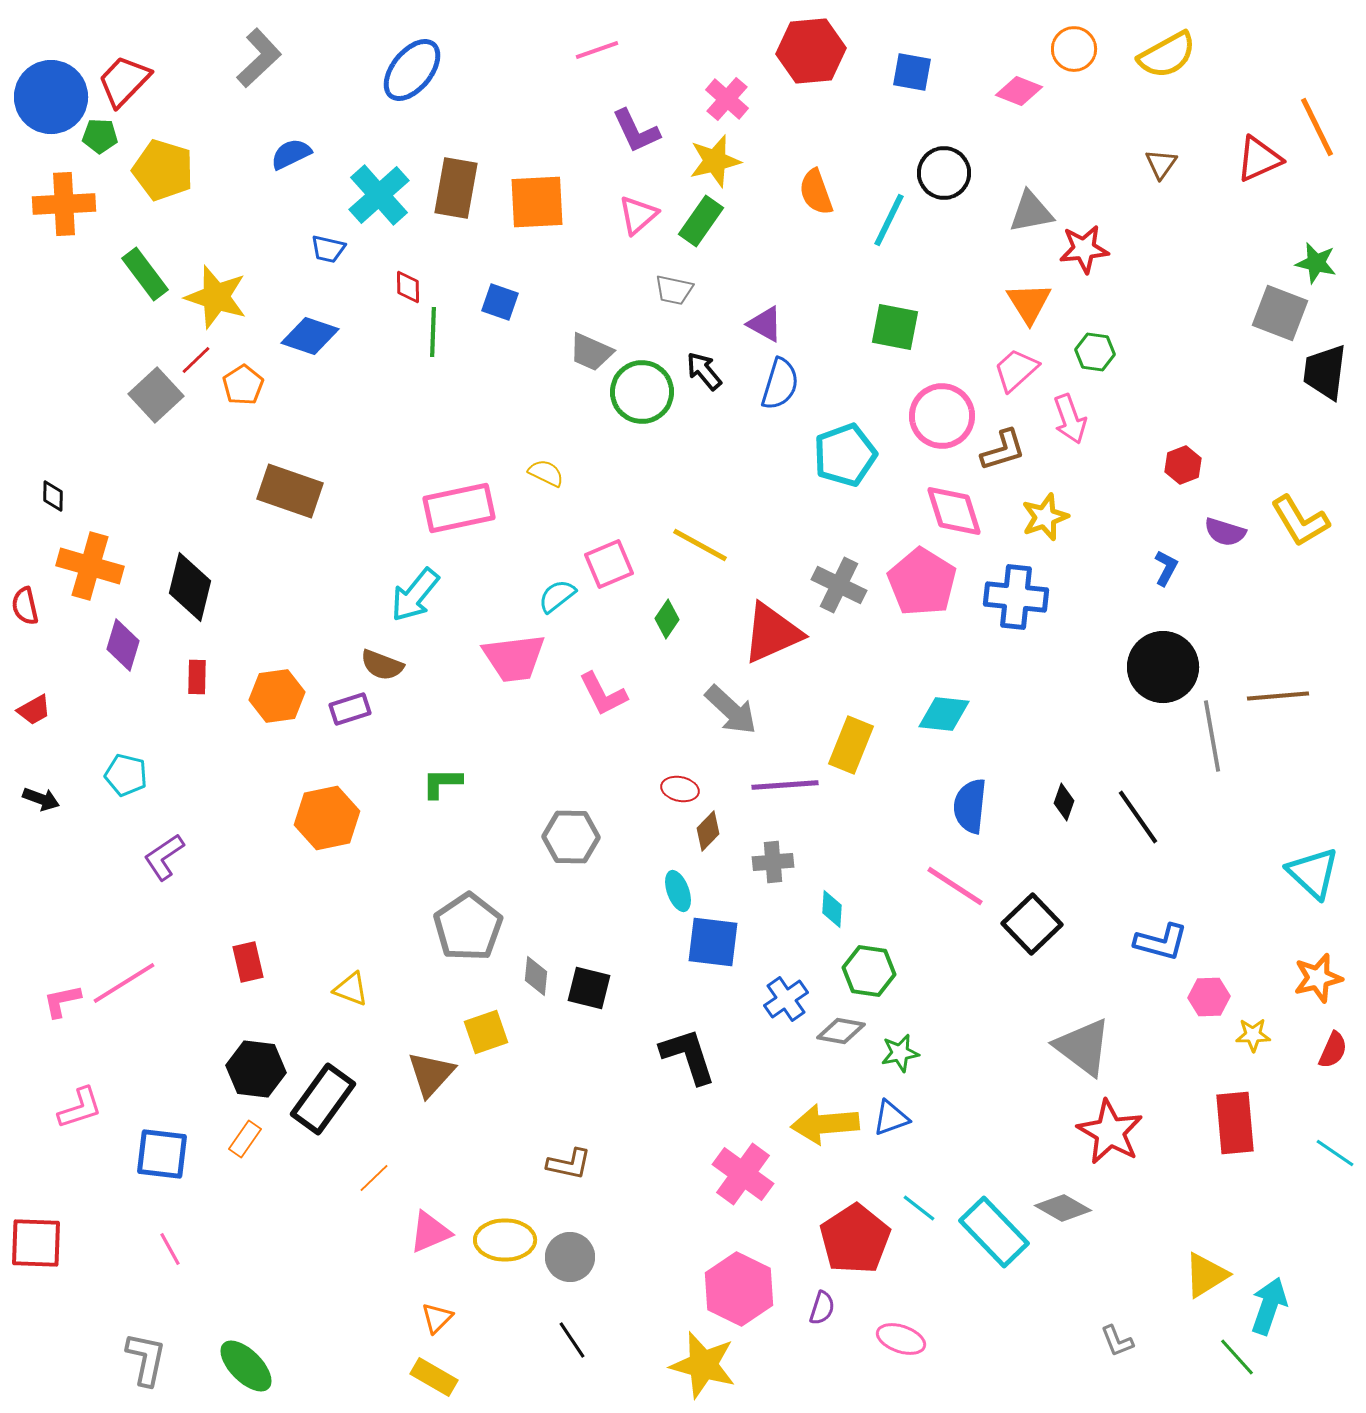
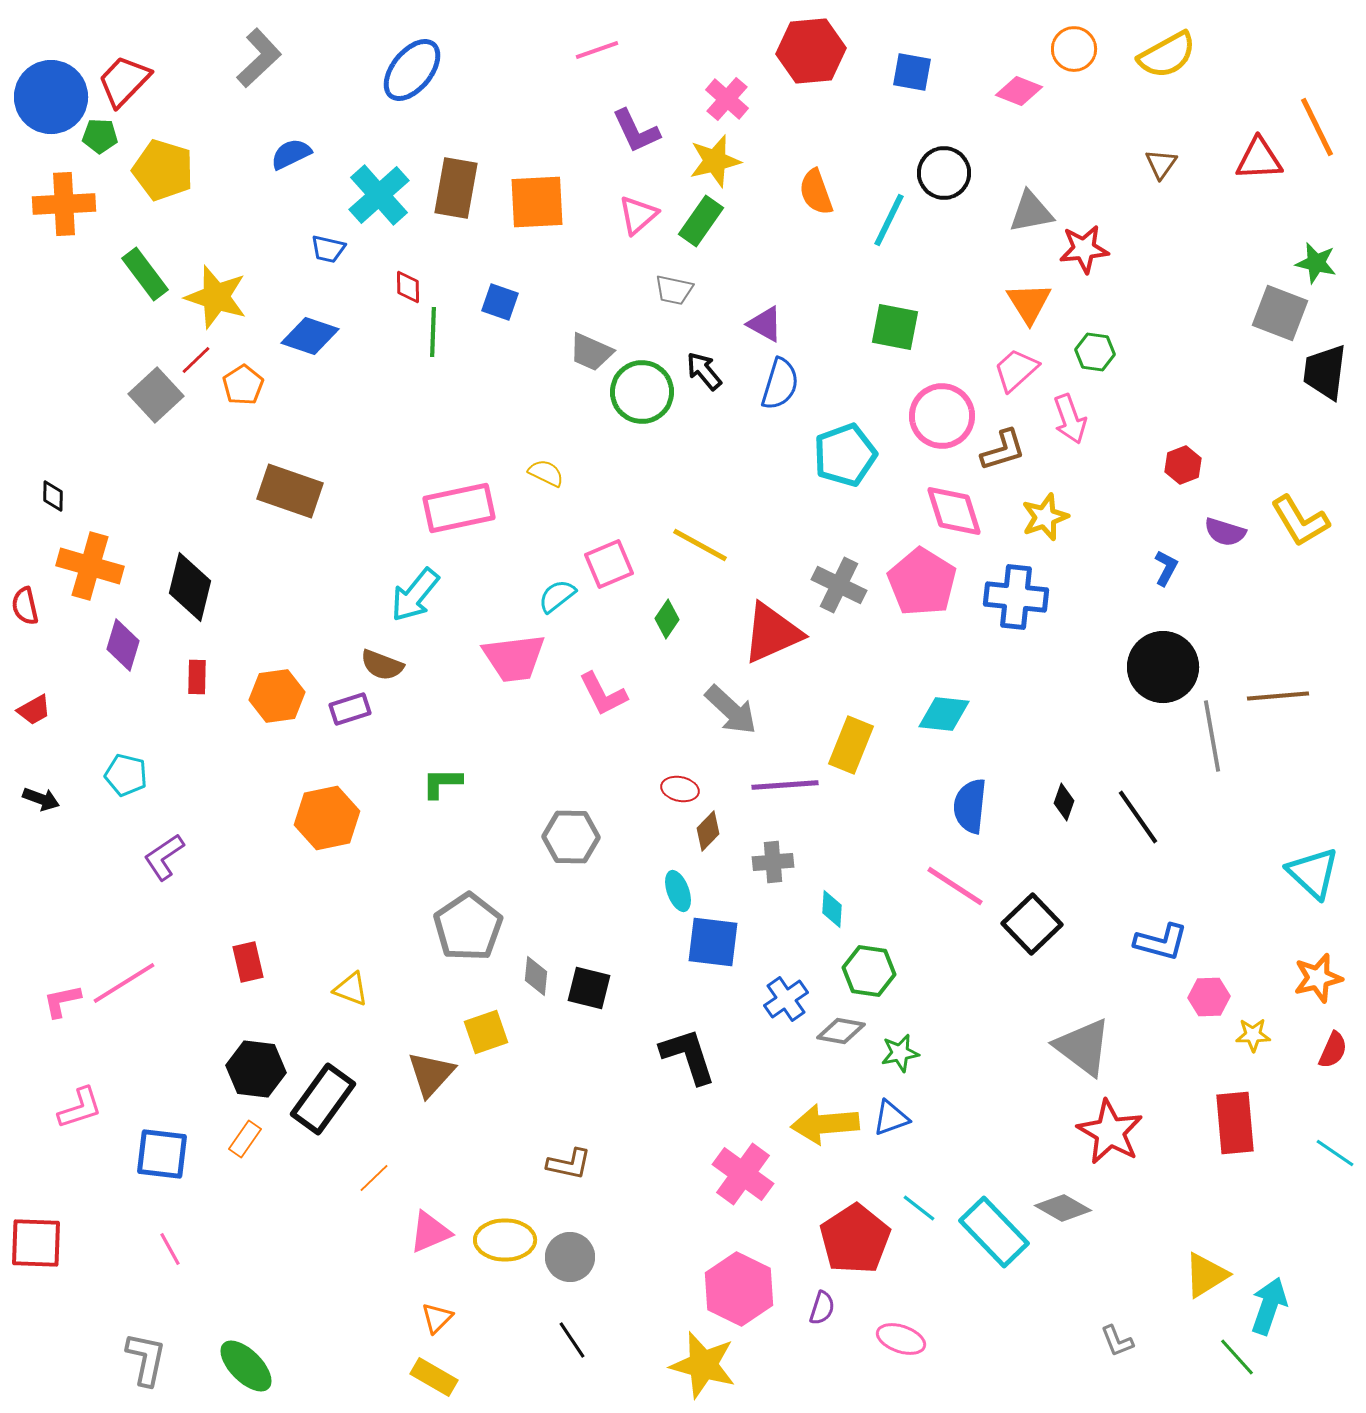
red triangle at (1259, 159): rotated 21 degrees clockwise
